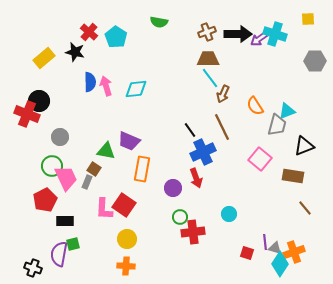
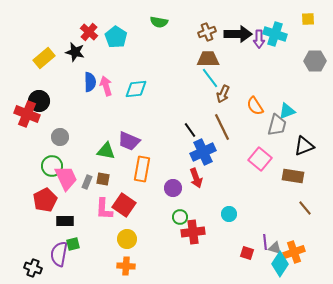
purple arrow at (259, 39): rotated 54 degrees counterclockwise
brown square at (94, 169): moved 9 px right, 10 px down; rotated 24 degrees counterclockwise
